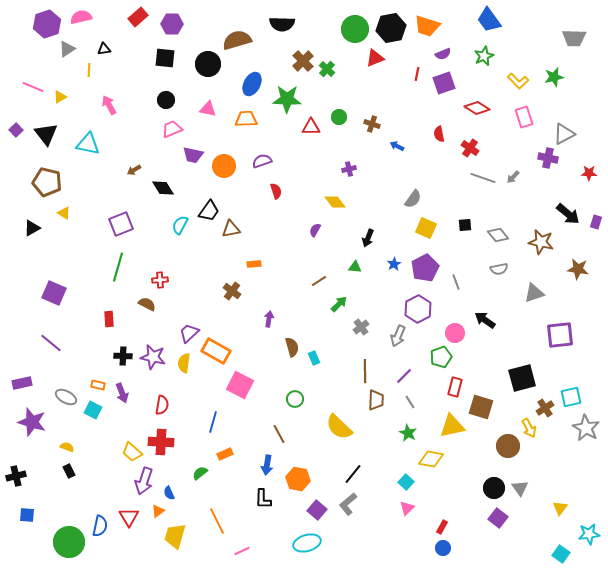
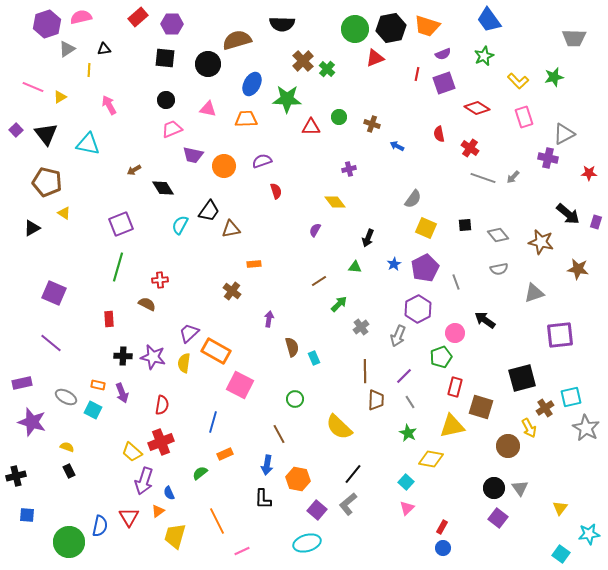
red cross at (161, 442): rotated 25 degrees counterclockwise
